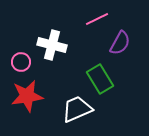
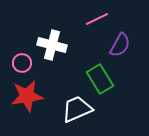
purple semicircle: moved 2 px down
pink circle: moved 1 px right, 1 px down
